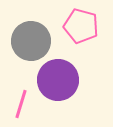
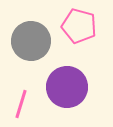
pink pentagon: moved 2 px left
purple circle: moved 9 px right, 7 px down
